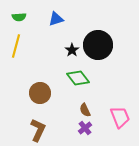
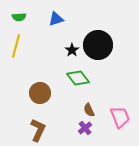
brown semicircle: moved 4 px right
